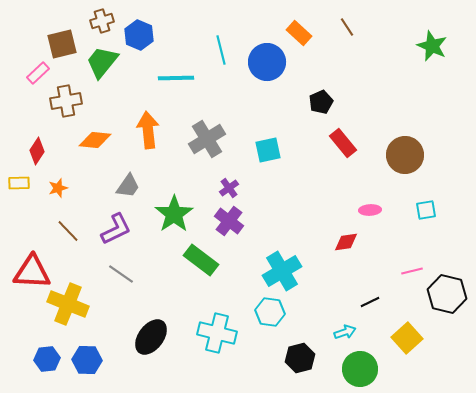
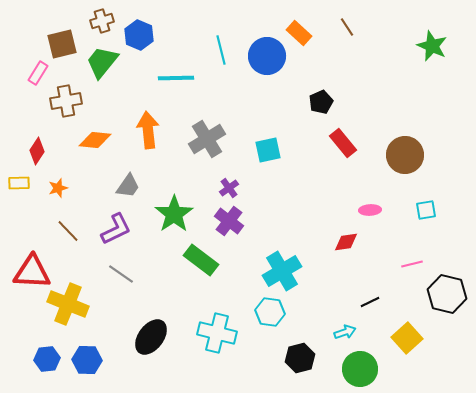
blue circle at (267, 62): moved 6 px up
pink rectangle at (38, 73): rotated 15 degrees counterclockwise
pink line at (412, 271): moved 7 px up
